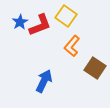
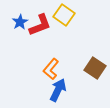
yellow square: moved 2 px left, 1 px up
orange L-shape: moved 21 px left, 23 px down
blue arrow: moved 14 px right, 9 px down
